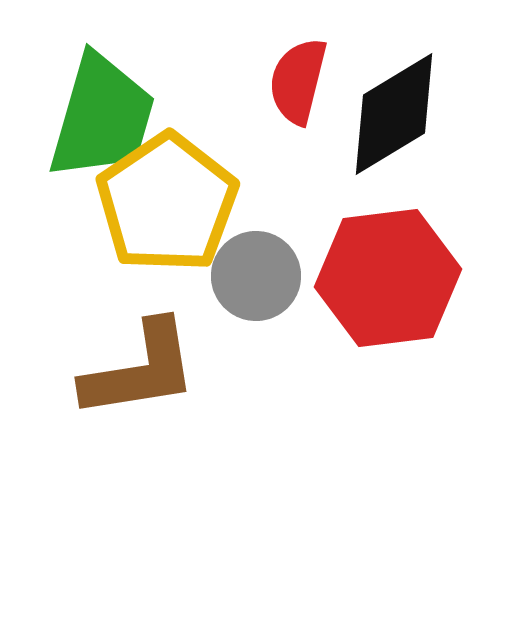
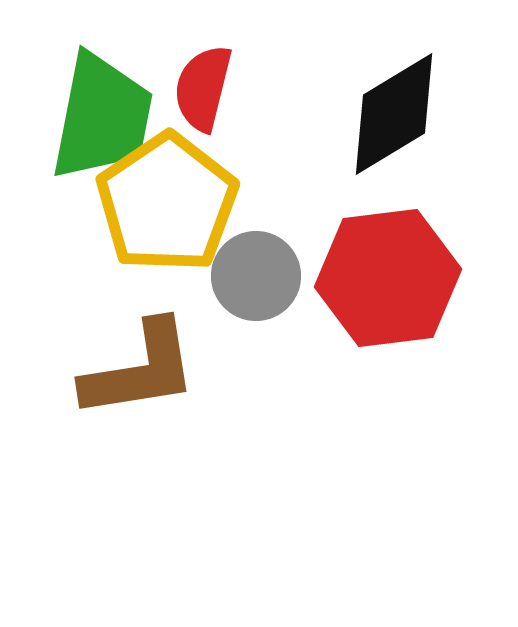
red semicircle: moved 95 px left, 7 px down
green trapezoid: rotated 5 degrees counterclockwise
